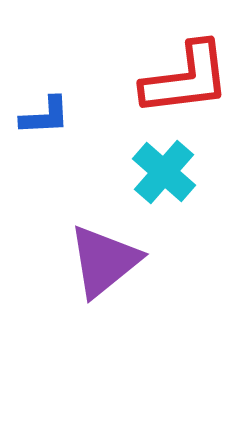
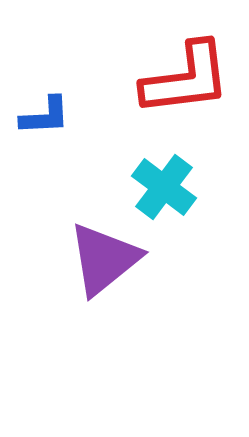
cyan cross: moved 15 px down; rotated 4 degrees counterclockwise
purple triangle: moved 2 px up
